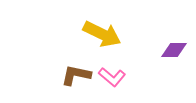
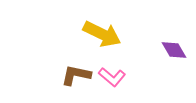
purple diamond: rotated 60 degrees clockwise
